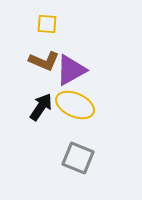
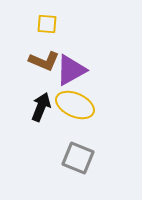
black arrow: rotated 12 degrees counterclockwise
